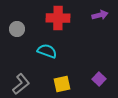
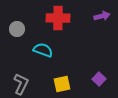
purple arrow: moved 2 px right, 1 px down
cyan semicircle: moved 4 px left, 1 px up
gray L-shape: rotated 25 degrees counterclockwise
